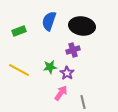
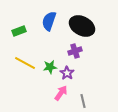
black ellipse: rotated 20 degrees clockwise
purple cross: moved 2 px right, 1 px down
yellow line: moved 6 px right, 7 px up
gray line: moved 1 px up
